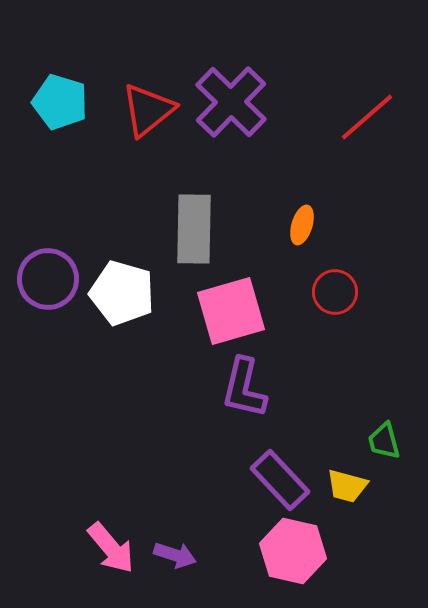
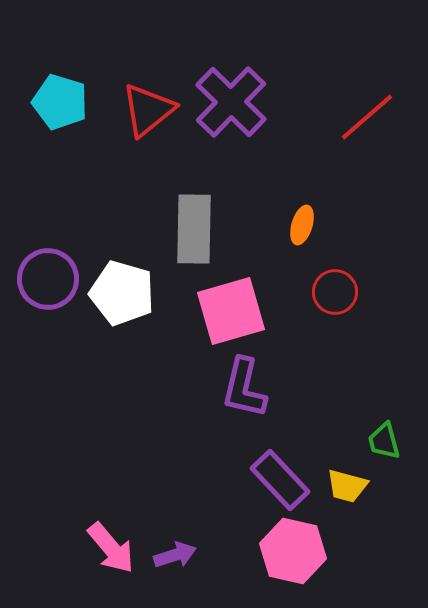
purple arrow: rotated 36 degrees counterclockwise
